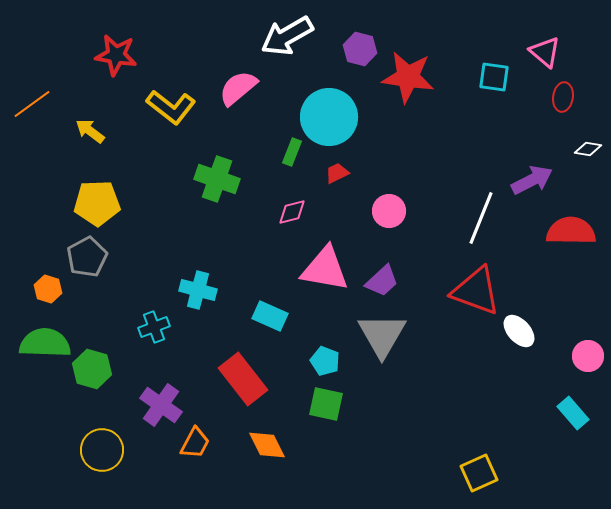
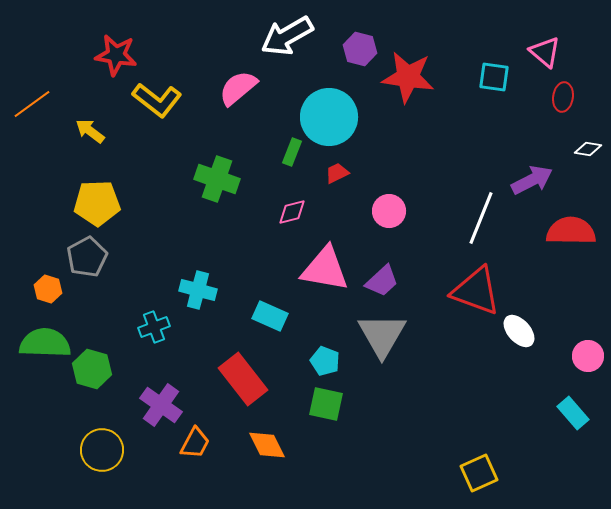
yellow L-shape at (171, 107): moved 14 px left, 7 px up
